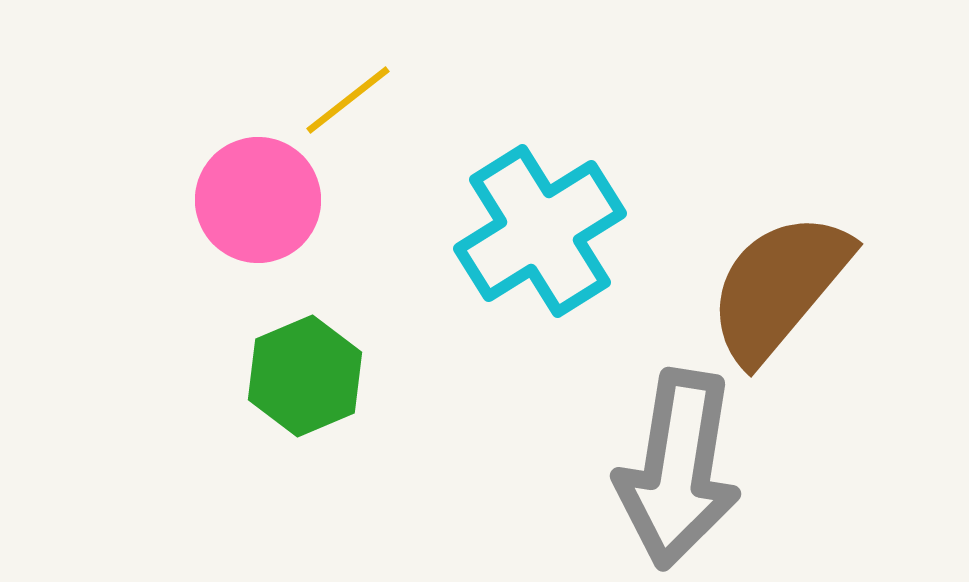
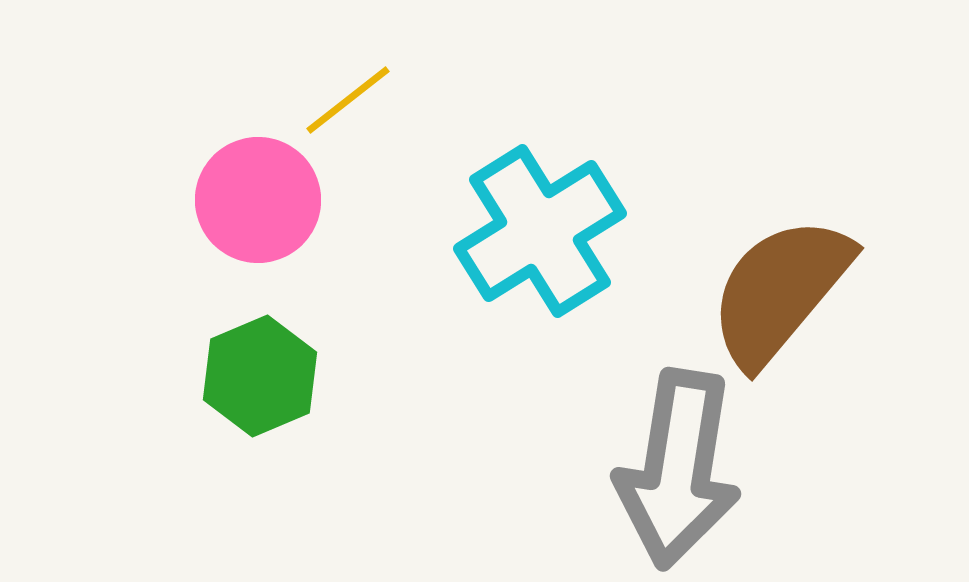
brown semicircle: moved 1 px right, 4 px down
green hexagon: moved 45 px left
